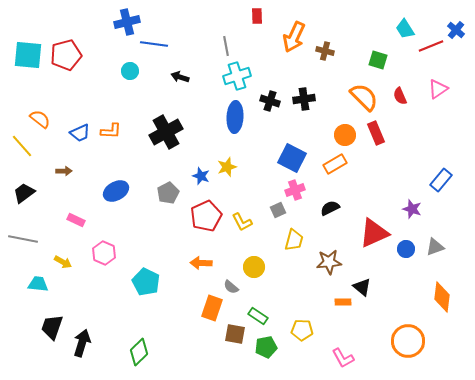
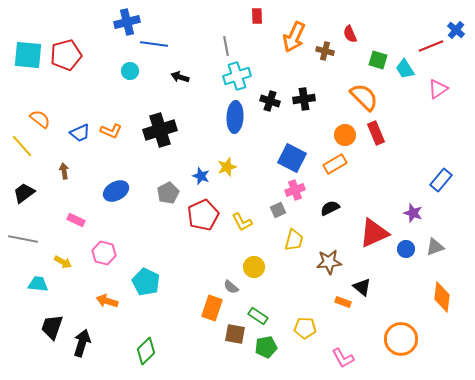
cyan trapezoid at (405, 29): moved 40 px down
red semicircle at (400, 96): moved 50 px left, 62 px up
orange L-shape at (111, 131): rotated 20 degrees clockwise
black cross at (166, 132): moved 6 px left, 2 px up; rotated 12 degrees clockwise
brown arrow at (64, 171): rotated 98 degrees counterclockwise
purple star at (412, 209): moved 1 px right, 4 px down
red pentagon at (206, 216): moved 3 px left, 1 px up
pink hexagon at (104, 253): rotated 10 degrees counterclockwise
orange arrow at (201, 263): moved 94 px left, 38 px down; rotated 15 degrees clockwise
orange rectangle at (343, 302): rotated 21 degrees clockwise
yellow pentagon at (302, 330): moved 3 px right, 2 px up
orange circle at (408, 341): moved 7 px left, 2 px up
green diamond at (139, 352): moved 7 px right, 1 px up
